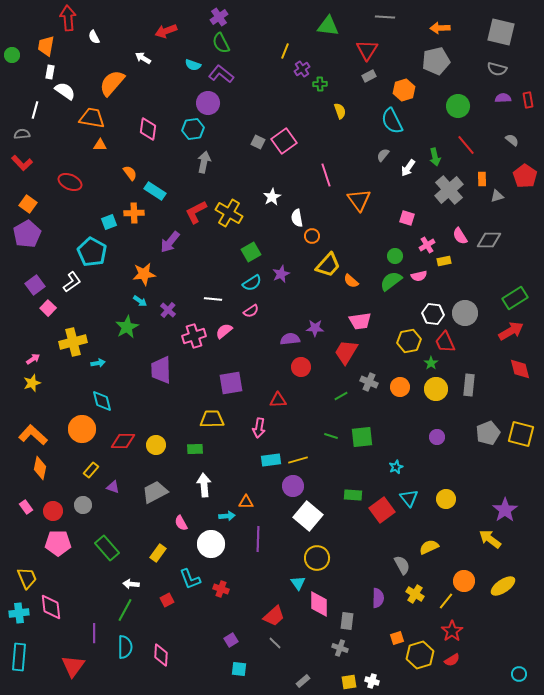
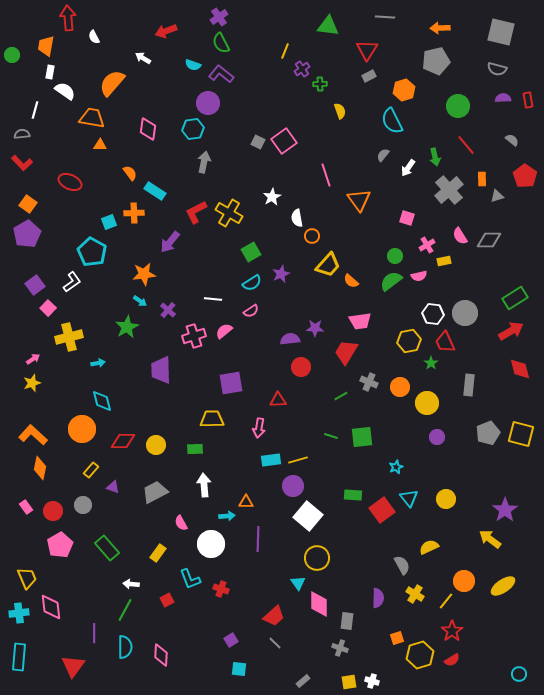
yellow cross at (73, 342): moved 4 px left, 5 px up
yellow circle at (436, 389): moved 9 px left, 14 px down
pink pentagon at (58, 543): moved 2 px right, 2 px down; rotated 30 degrees counterclockwise
